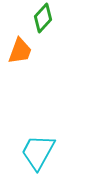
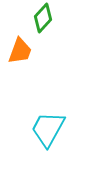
cyan trapezoid: moved 10 px right, 23 px up
